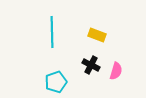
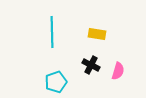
yellow rectangle: moved 1 px up; rotated 12 degrees counterclockwise
pink semicircle: moved 2 px right
